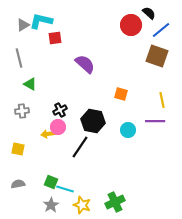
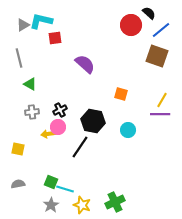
yellow line: rotated 42 degrees clockwise
gray cross: moved 10 px right, 1 px down
purple line: moved 5 px right, 7 px up
